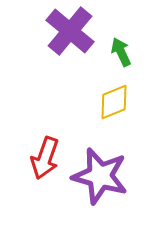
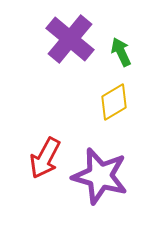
purple cross: moved 8 px down
yellow diamond: rotated 9 degrees counterclockwise
red arrow: rotated 9 degrees clockwise
